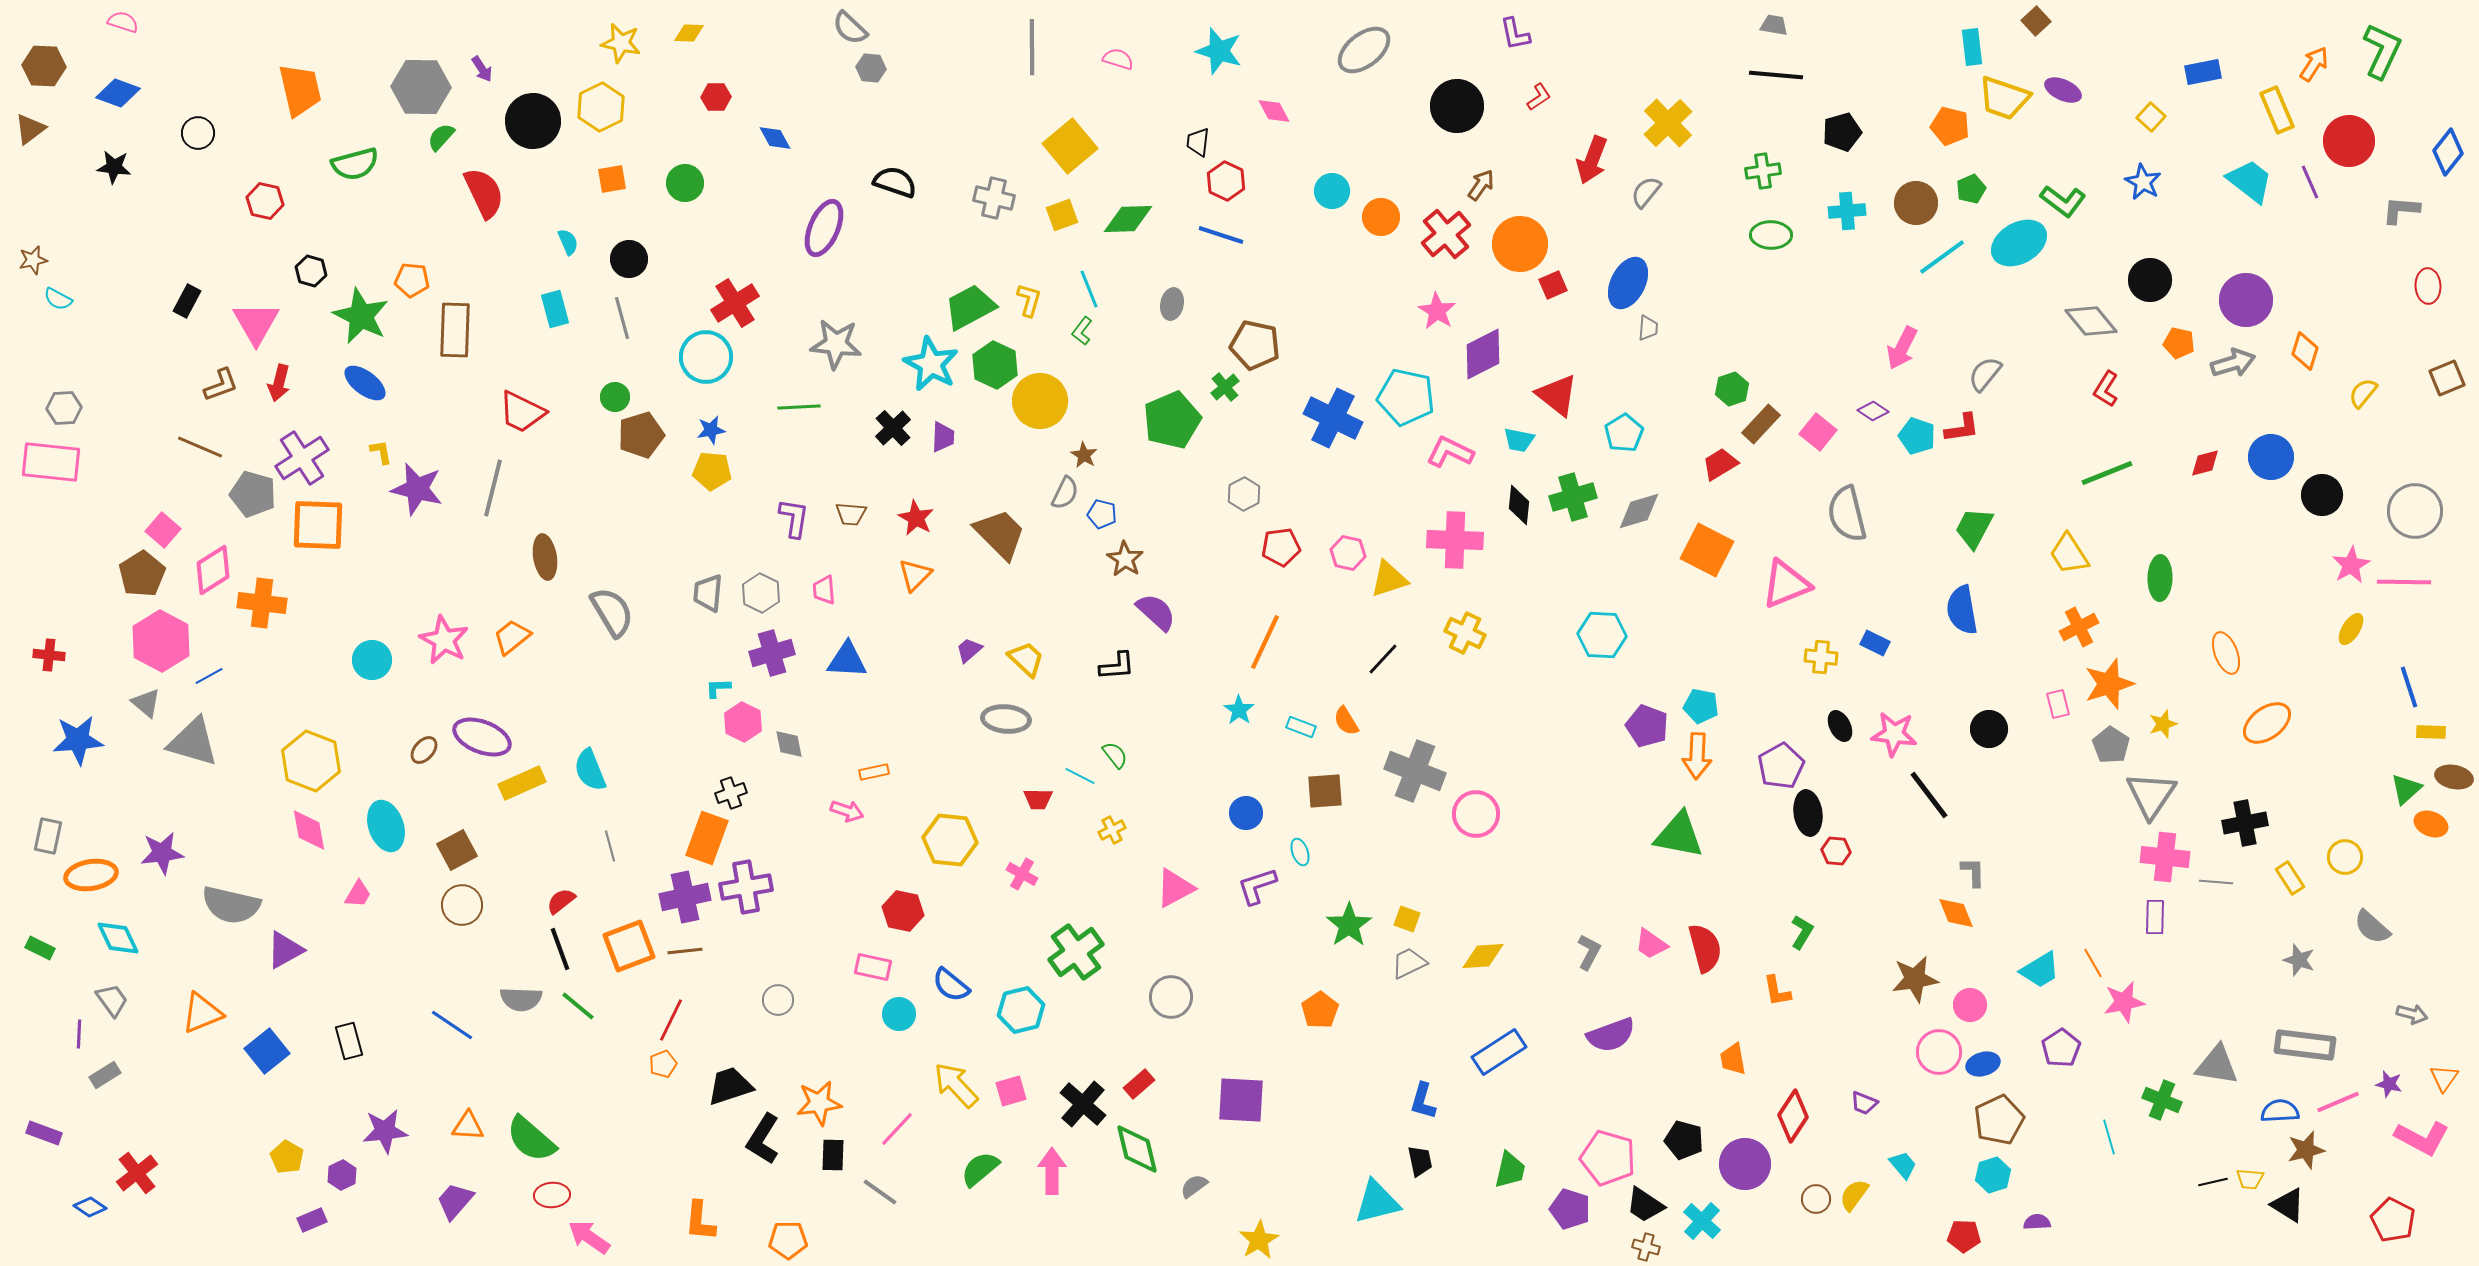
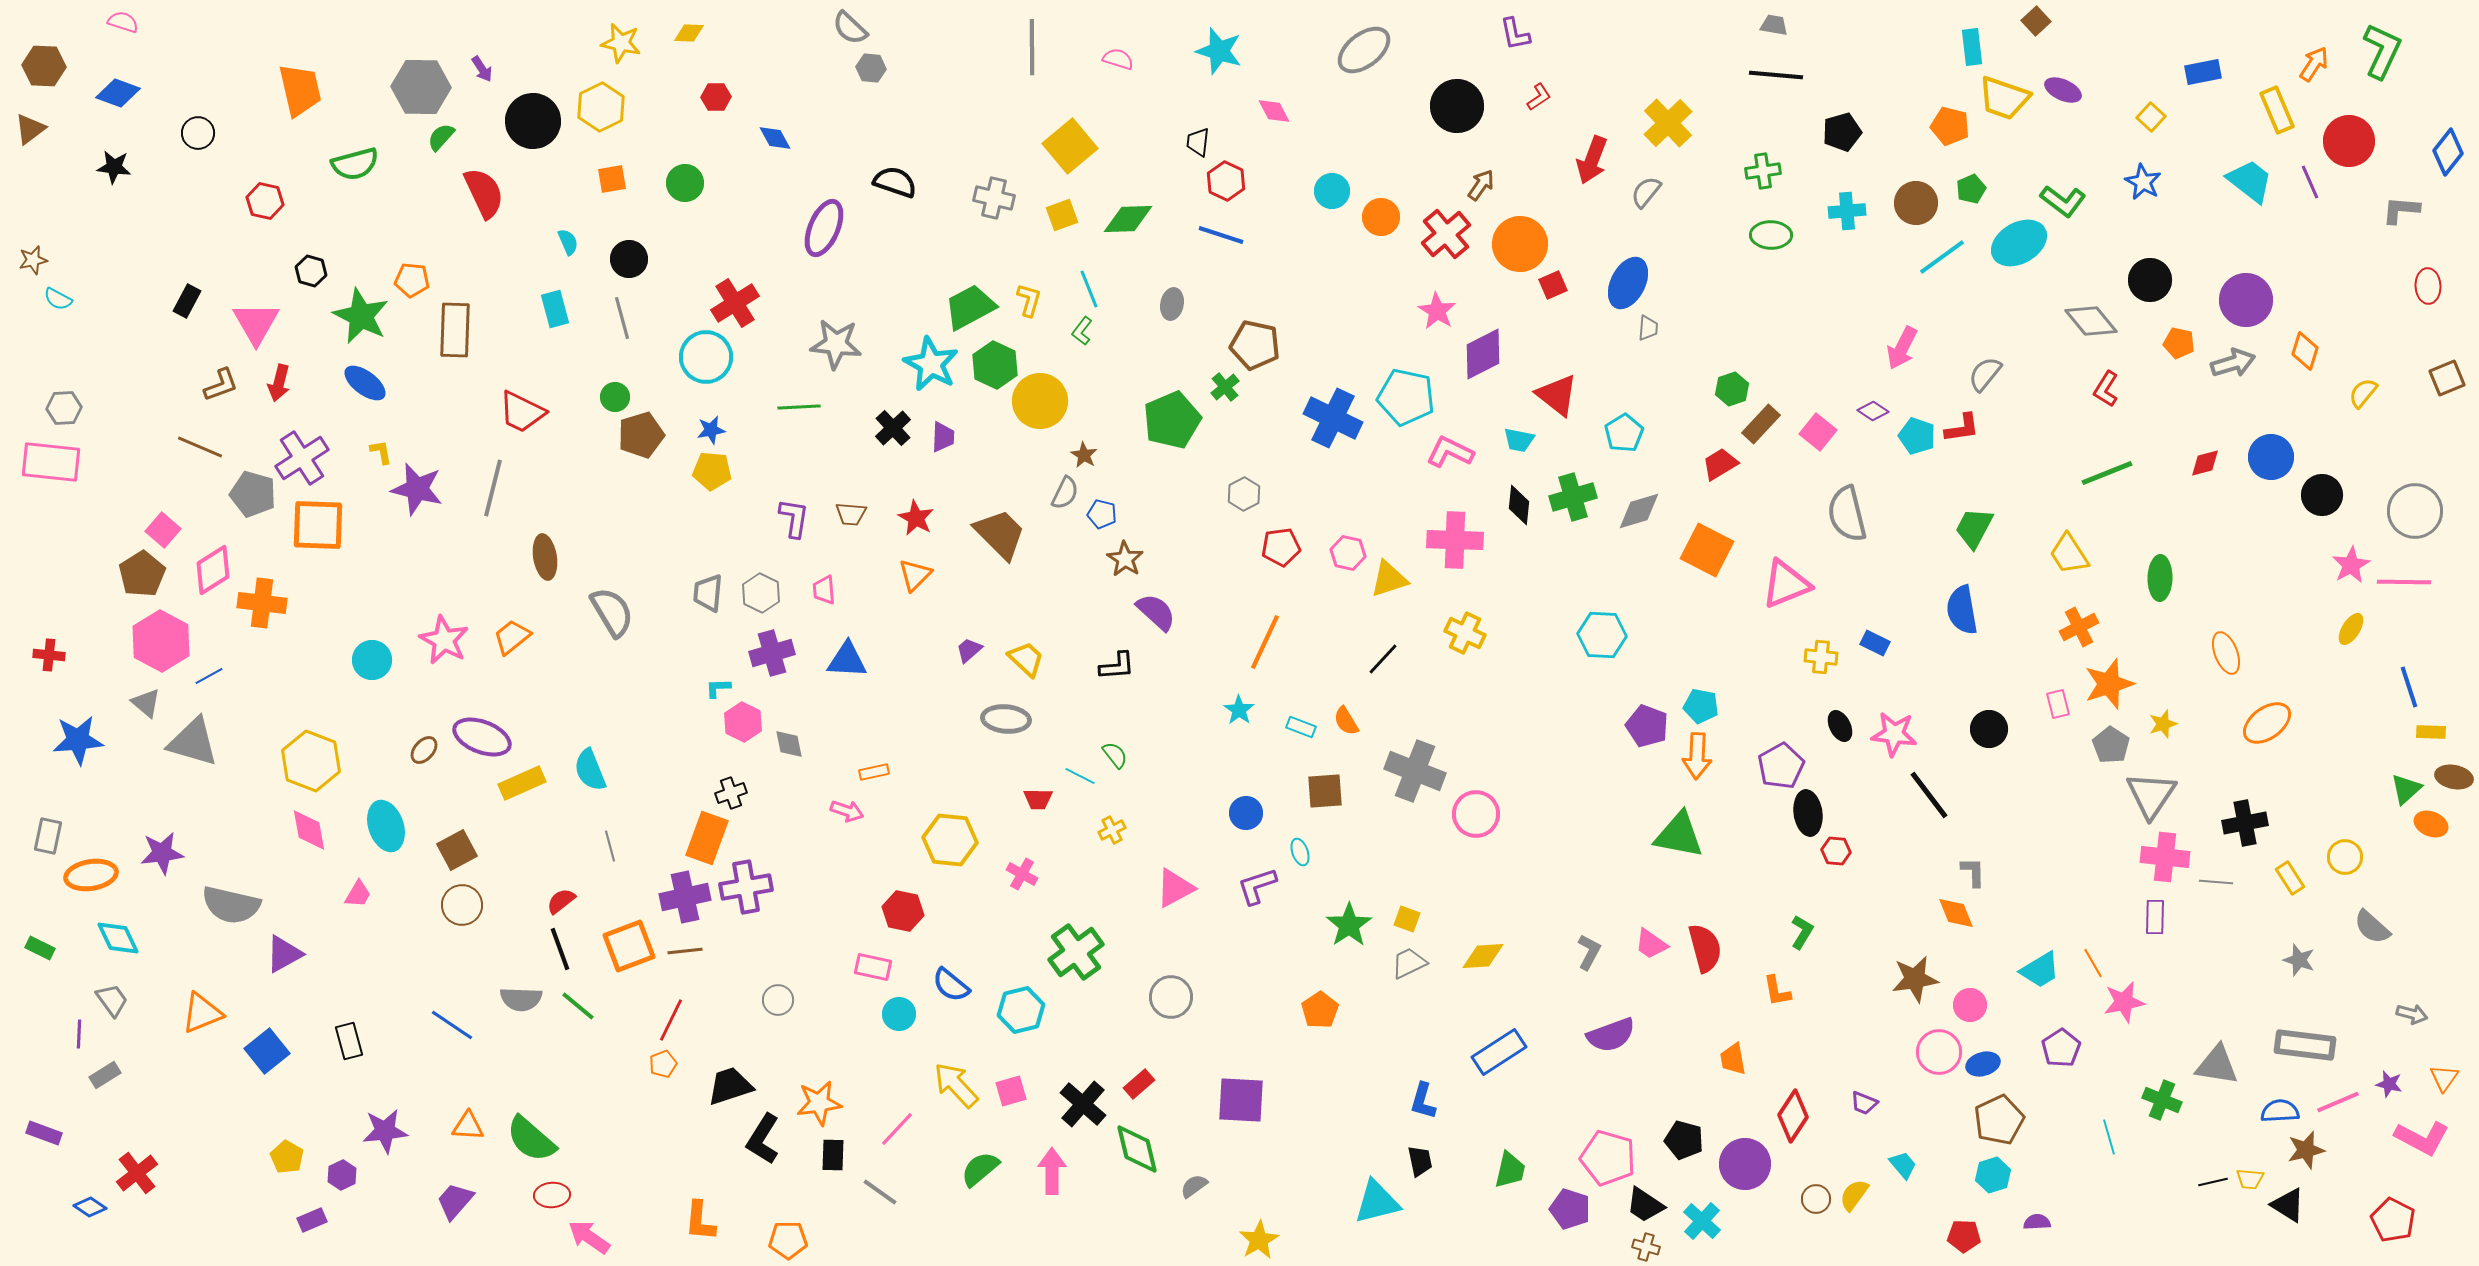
purple triangle at (285, 950): moved 1 px left, 4 px down
